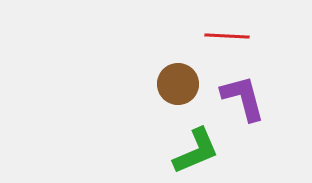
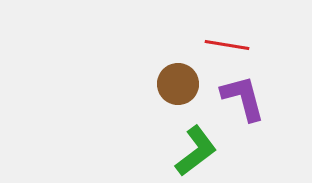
red line: moved 9 px down; rotated 6 degrees clockwise
green L-shape: rotated 14 degrees counterclockwise
